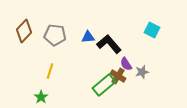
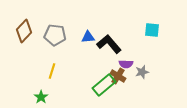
cyan square: rotated 21 degrees counterclockwise
purple semicircle: rotated 56 degrees counterclockwise
yellow line: moved 2 px right
